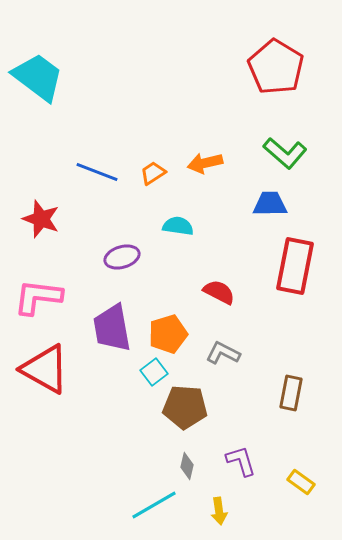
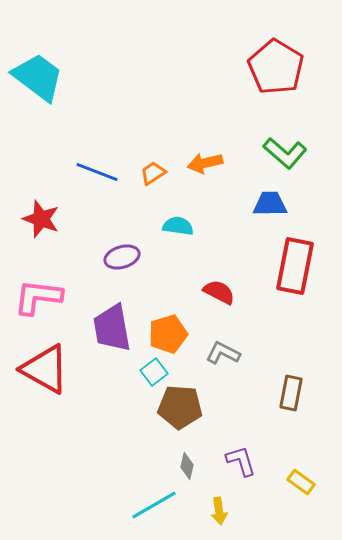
brown pentagon: moved 5 px left
